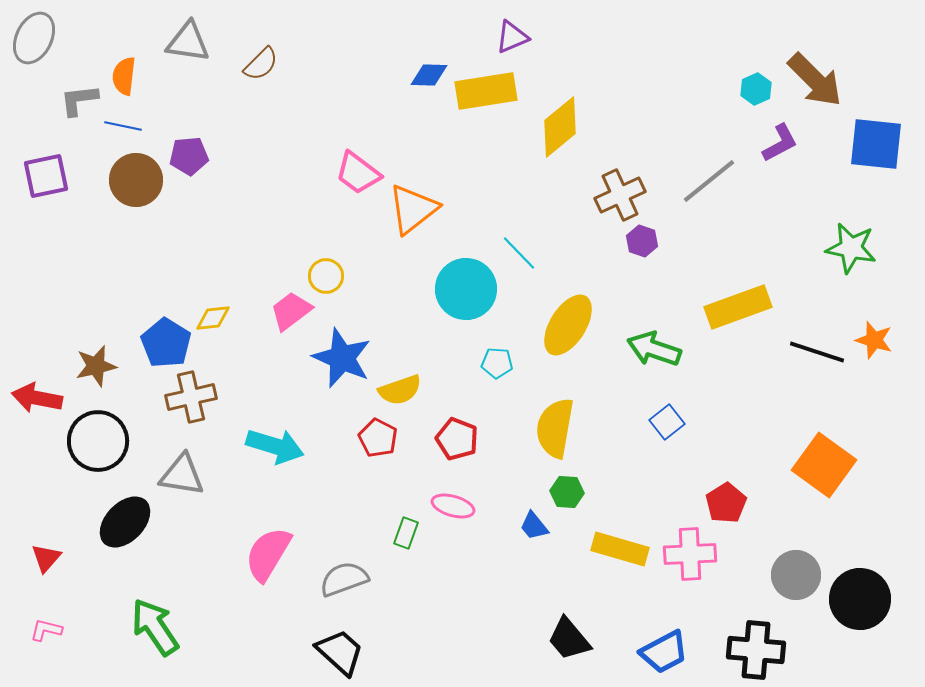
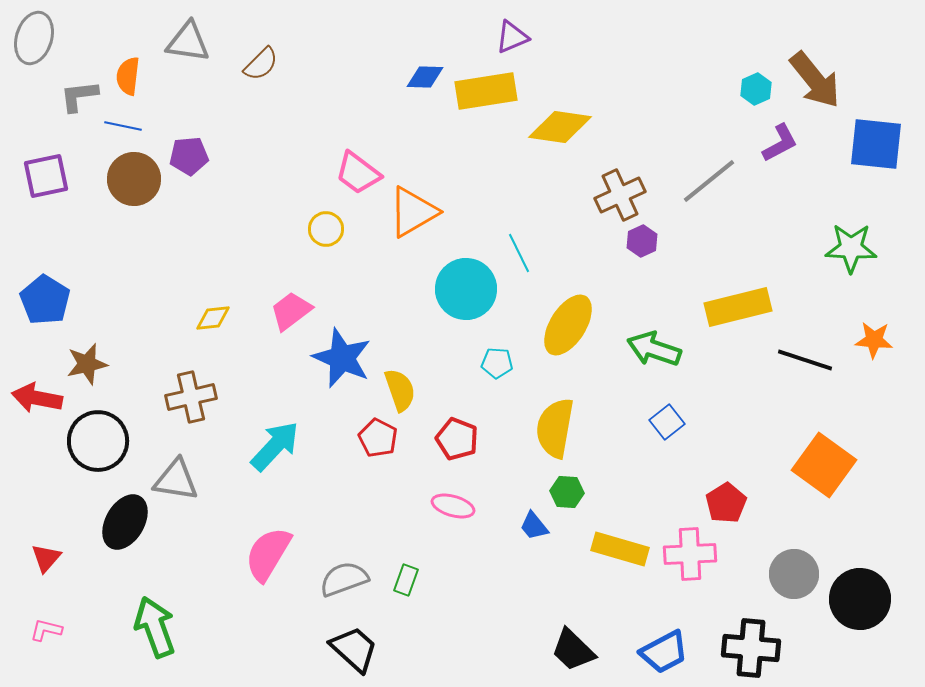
gray ellipse at (34, 38): rotated 9 degrees counterclockwise
blue diamond at (429, 75): moved 4 px left, 2 px down
orange semicircle at (124, 76): moved 4 px right
brown arrow at (815, 80): rotated 6 degrees clockwise
gray L-shape at (79, 100): moved 4 px up
yellow diamond at (560, 127): rotated 48 degrees clockwise
brown circle at (136, 180): moved 2 px left, 1 px up
orange triangle at (413, 209): moved 3 px down; rotated 8 degrees clockwise
purple hexagon at (642, 241): rotated 16 degrees clockwise
green star at (851, 248): rotated 9 degrees counterclockwise
cyan line at (519, 253): rotated 18 degrees clockwise
yellow circle at (326, 276): moved 47 px up
yellow rectangle at (738, 307): rotated 6 degrees clockwise
orange star at (874, 340): rotated 12 degrees counterclockwise
blue pentagon at (166, 343): moved 121 px left, 43 px up
black line at (817, 352): moved 12 px left, 8 px down
brown star at (96, 366): moved 9 px left, 2 px up
yellow semicircle at (400, 390): rotated 90 degrees counterclockwise
cyan arrow at (275, 446): rotated 64 degrees counterclockwise
gray triangle at (182, 475): moved 6 px left, 5 px down
black ellipse at (125, 522): rotated 14 degrees counterclockwise
green rectangle at (406, 533): moved 47 px down
gray circle at (796, 575): moved 2 px left, 1 px up
green arrow at (155, 627): rotated 14 degrees clockwise
black trapezoid at (569, 639): moved 4 px right, 11 px down; rotated 6 degrees counterclockwise
black cross at (756, 650): moved 5 px left, 2 px up
black trapezoid at (340, 652): moved 14 px right, 3 px up
